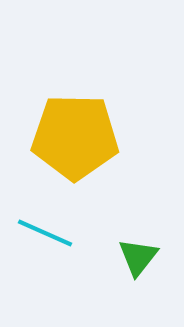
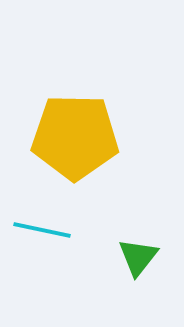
cyan line: moved 3 px left, 3 px up; rotated 12 degrees counterclockwise
